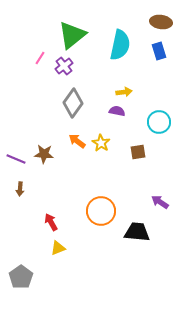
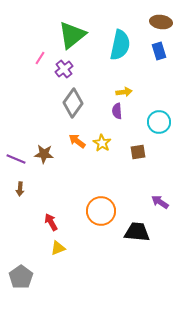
purple cross: moved 3 px down
purple semicircle: rotated 105 degrees counterclockwise
yellow star: moved 1 px right
